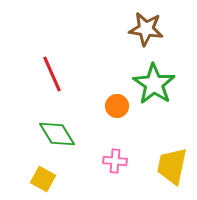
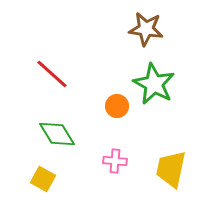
red line: rotated 24 degrees counterclockwise
green star: rotated 6 degrees counterclockwise
yellow trapezoid: moved 1 px left, 3 px down
